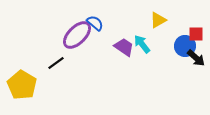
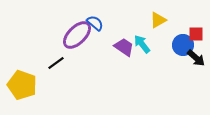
blue circle: moved 2 px left, 1 px up
yellow pentagon: rotated 12 degrees counterclockwise
